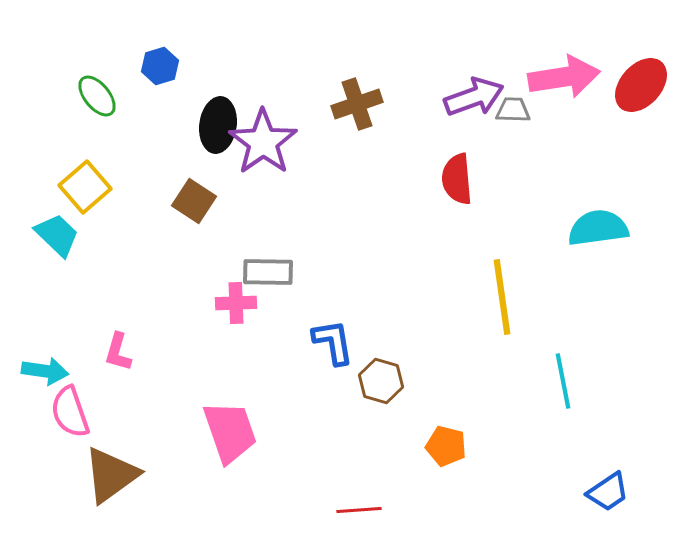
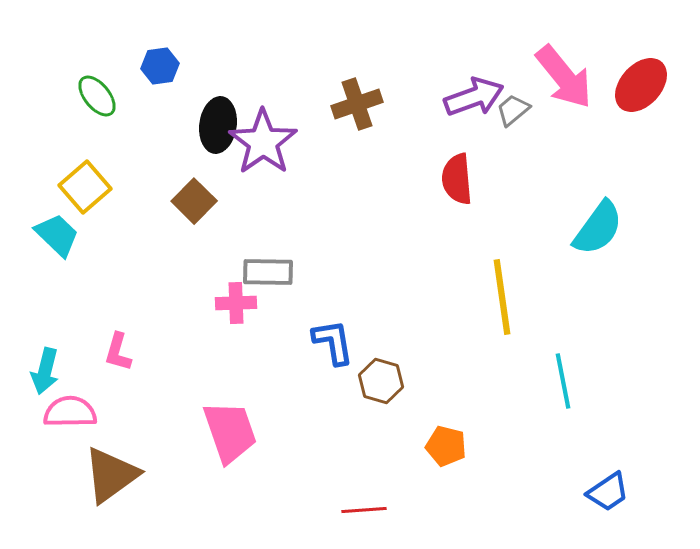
blue hexagon: rotated 9 degrees clockwise
pink arrow: rotated 60 degrees clockwise
gray trapezoid: rotated 42 degrees counterclockwise
brown square: rotated 12 degrees clockwise
cyan semicircle: rotated 134 degrees clockwise
cyan arrow: rotated 96 degrees clockwise
pink semicircle: rotated 108 degrees clockwise
red line: moved 5 px right
